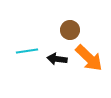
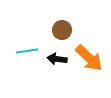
brown circle: moved 8 px left
